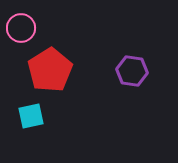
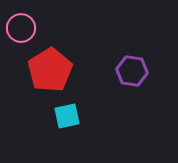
cyan square: moved 36 px right
